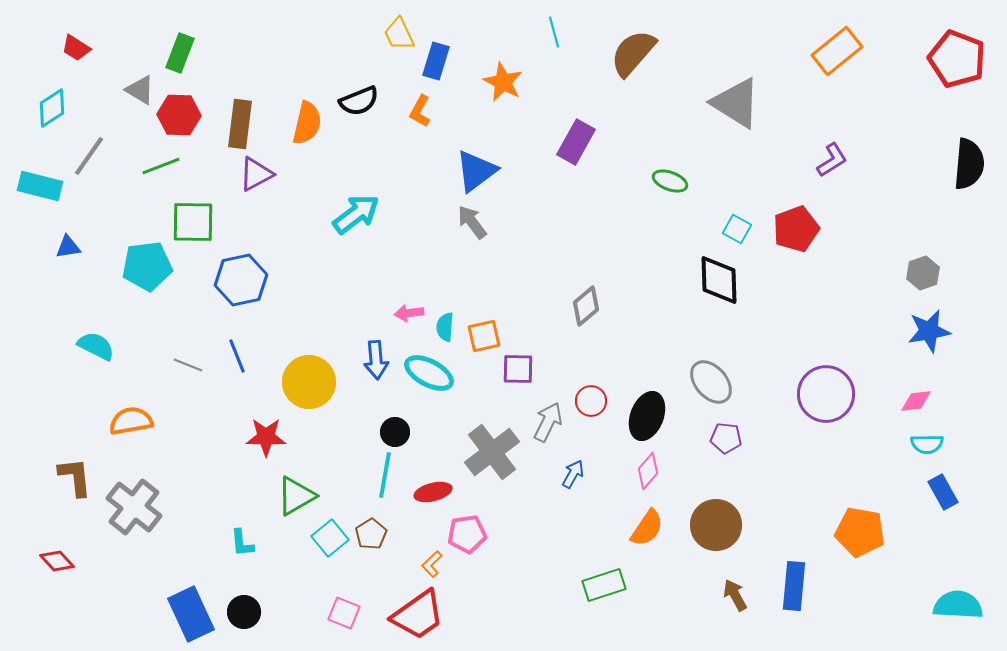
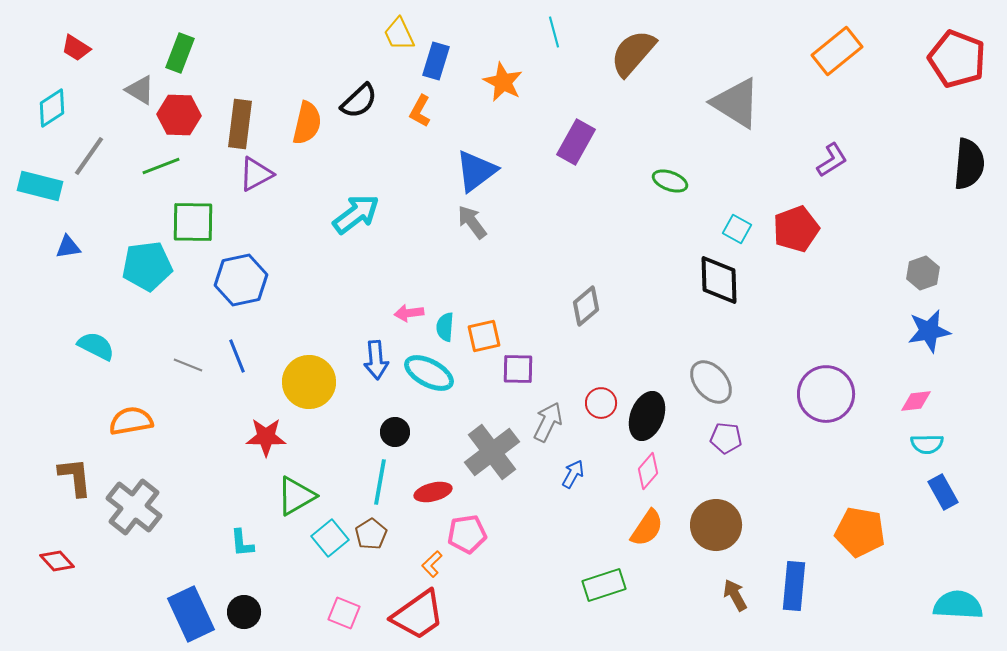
black semicircle at (359, 101): rotated 21 degrees counterclockwise
red circle at (591, 401): moved 10 px right, 2 px down
cyan line at (385, 475): moved 5 px left, 7 px down
